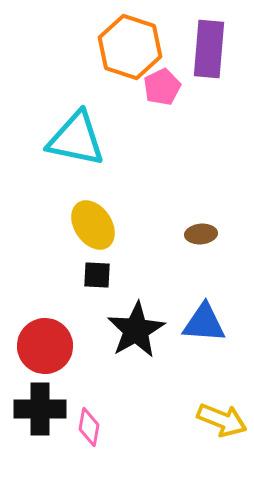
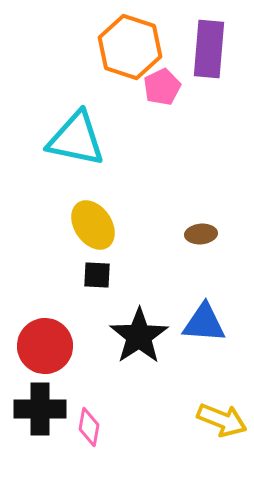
black star: moved 3 px right, 6 px down; rotated 4 degrees counterclockwise
